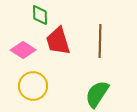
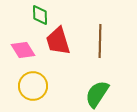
pink diamond: rotated 25 degrees clockwise
